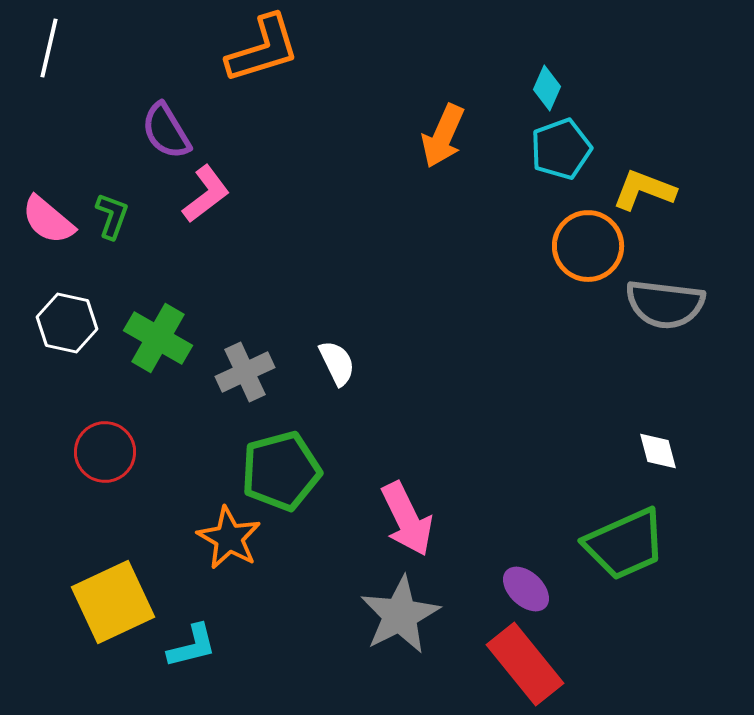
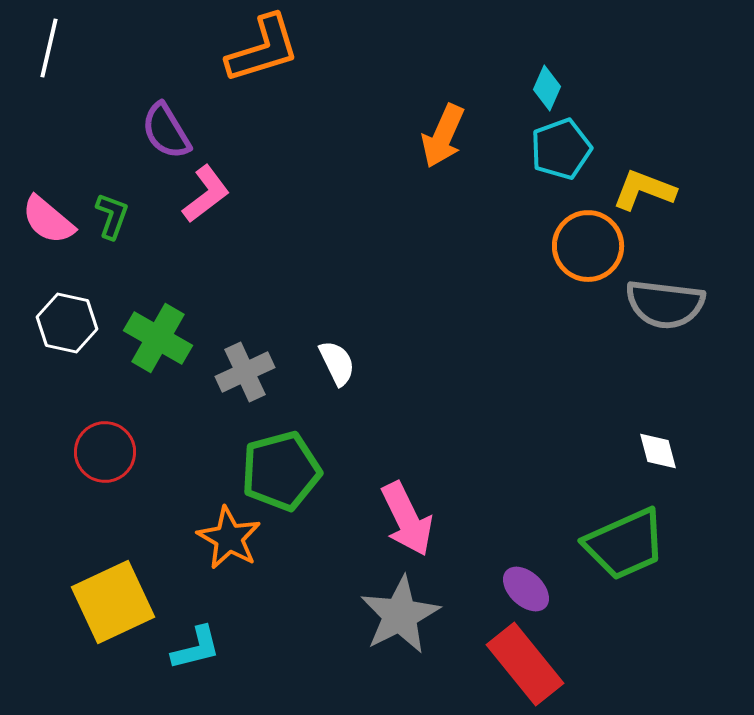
cyan L-shape: moved 4 px right, 2 px down
